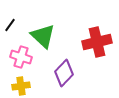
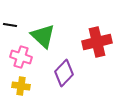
black line: rotated 64 degrees clockwise
yellow cross: rotated 18 degrees clockwise
